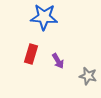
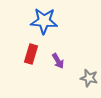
blue star: moved 4 px down
gray star: moved 1 px right, 2 px down
